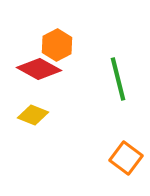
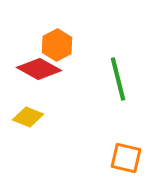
yellow diamond: moved 5 px left, 2 px down
orange square: rotated 24 degrees counterclockwise
